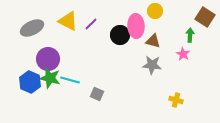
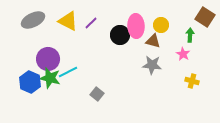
yellow circle: moved 6 px right, 14 px down
purple line: moved 1 px up
gray ellipse: moved 1 px right, 8 px up
cyan line: moved 2 px left, 8 px up; rotated 42 degrees counterclockwise
gray square: rotated 16 degrees clockwise
yellow cross: moved 16 px right, 19 px up
